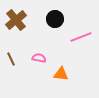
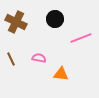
brown cross: moved 2 px down; rotated 25 degrees counterclockwise
pink line: moved 1 px down
